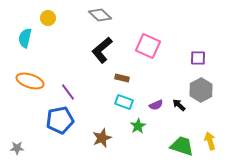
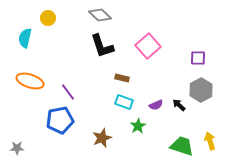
pink square: rotated 25 degrees clockwise
black L-shape: moved 4 px up; rotated 68 degrees counterclockwise
